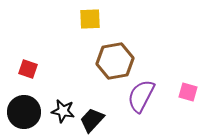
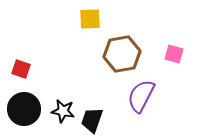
brown hexagon: moved 7 px right, 7 px up
red square: moved 7 px left
pink square: moved 14 px left, 38 px up
black circle: moved 3 px up
black trapezoid: rotated 24 degrees counterclockwise
